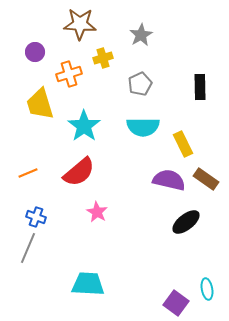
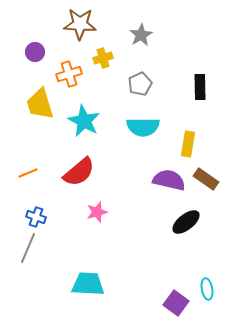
cyan star: moved 5 px up; rotated 8 degrees counterclockwise
yellow rectangle: moved 5 px right; rotated 35 degrees clockwise
pink star: rotated 25 degrees clockwise
